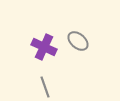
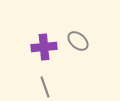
purple cross: rotated 30 degrees counterclockwise
